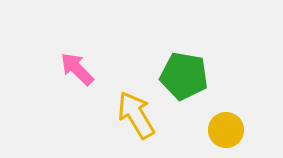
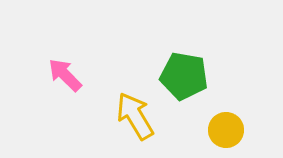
pink arrow: moved 12 px left, 6 px down
yellow arrow: moved 1 px left, 1 px down
